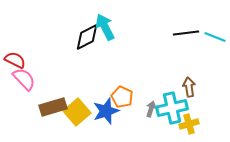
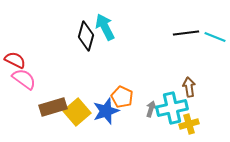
black diamond: moved 1 px left, 1 px up; rotated 48 degrees counterclockwise
pink semicircle: rotated 10 degrees counterclockwise
